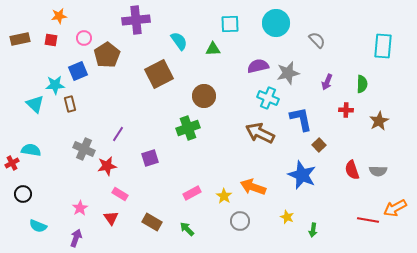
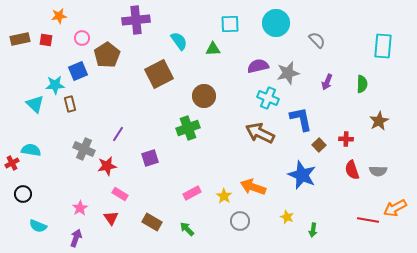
pink circle at (84, 38): moved 2 px left
red square at (51, 40): moved 5 px left
red cross at (346, 110): moved 29 px down
